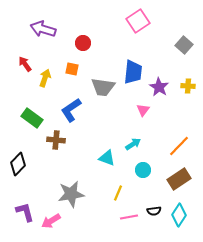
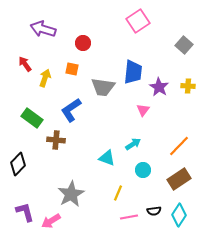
gray star: rotated 20 degrees counterclockwise
